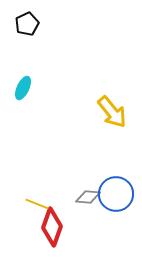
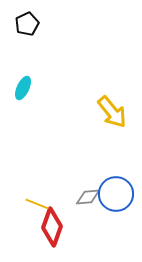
gray diamond: rotated 10 degrees counterclockwise
